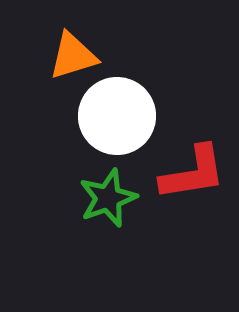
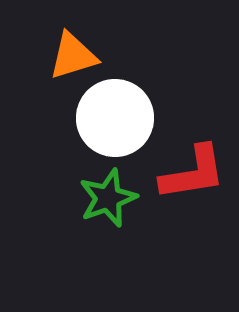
white circle: moved 2 px left, 2 px down
